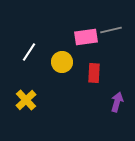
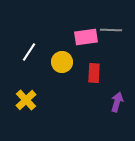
gray line: rotated 15 degrees clockwise
